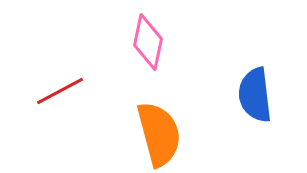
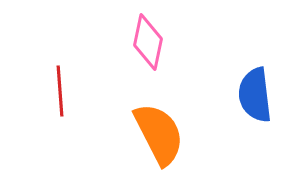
red line: rotated 66 degrees counterclockwise
orange semicircle: rotated 12 degrees counterclockwise
